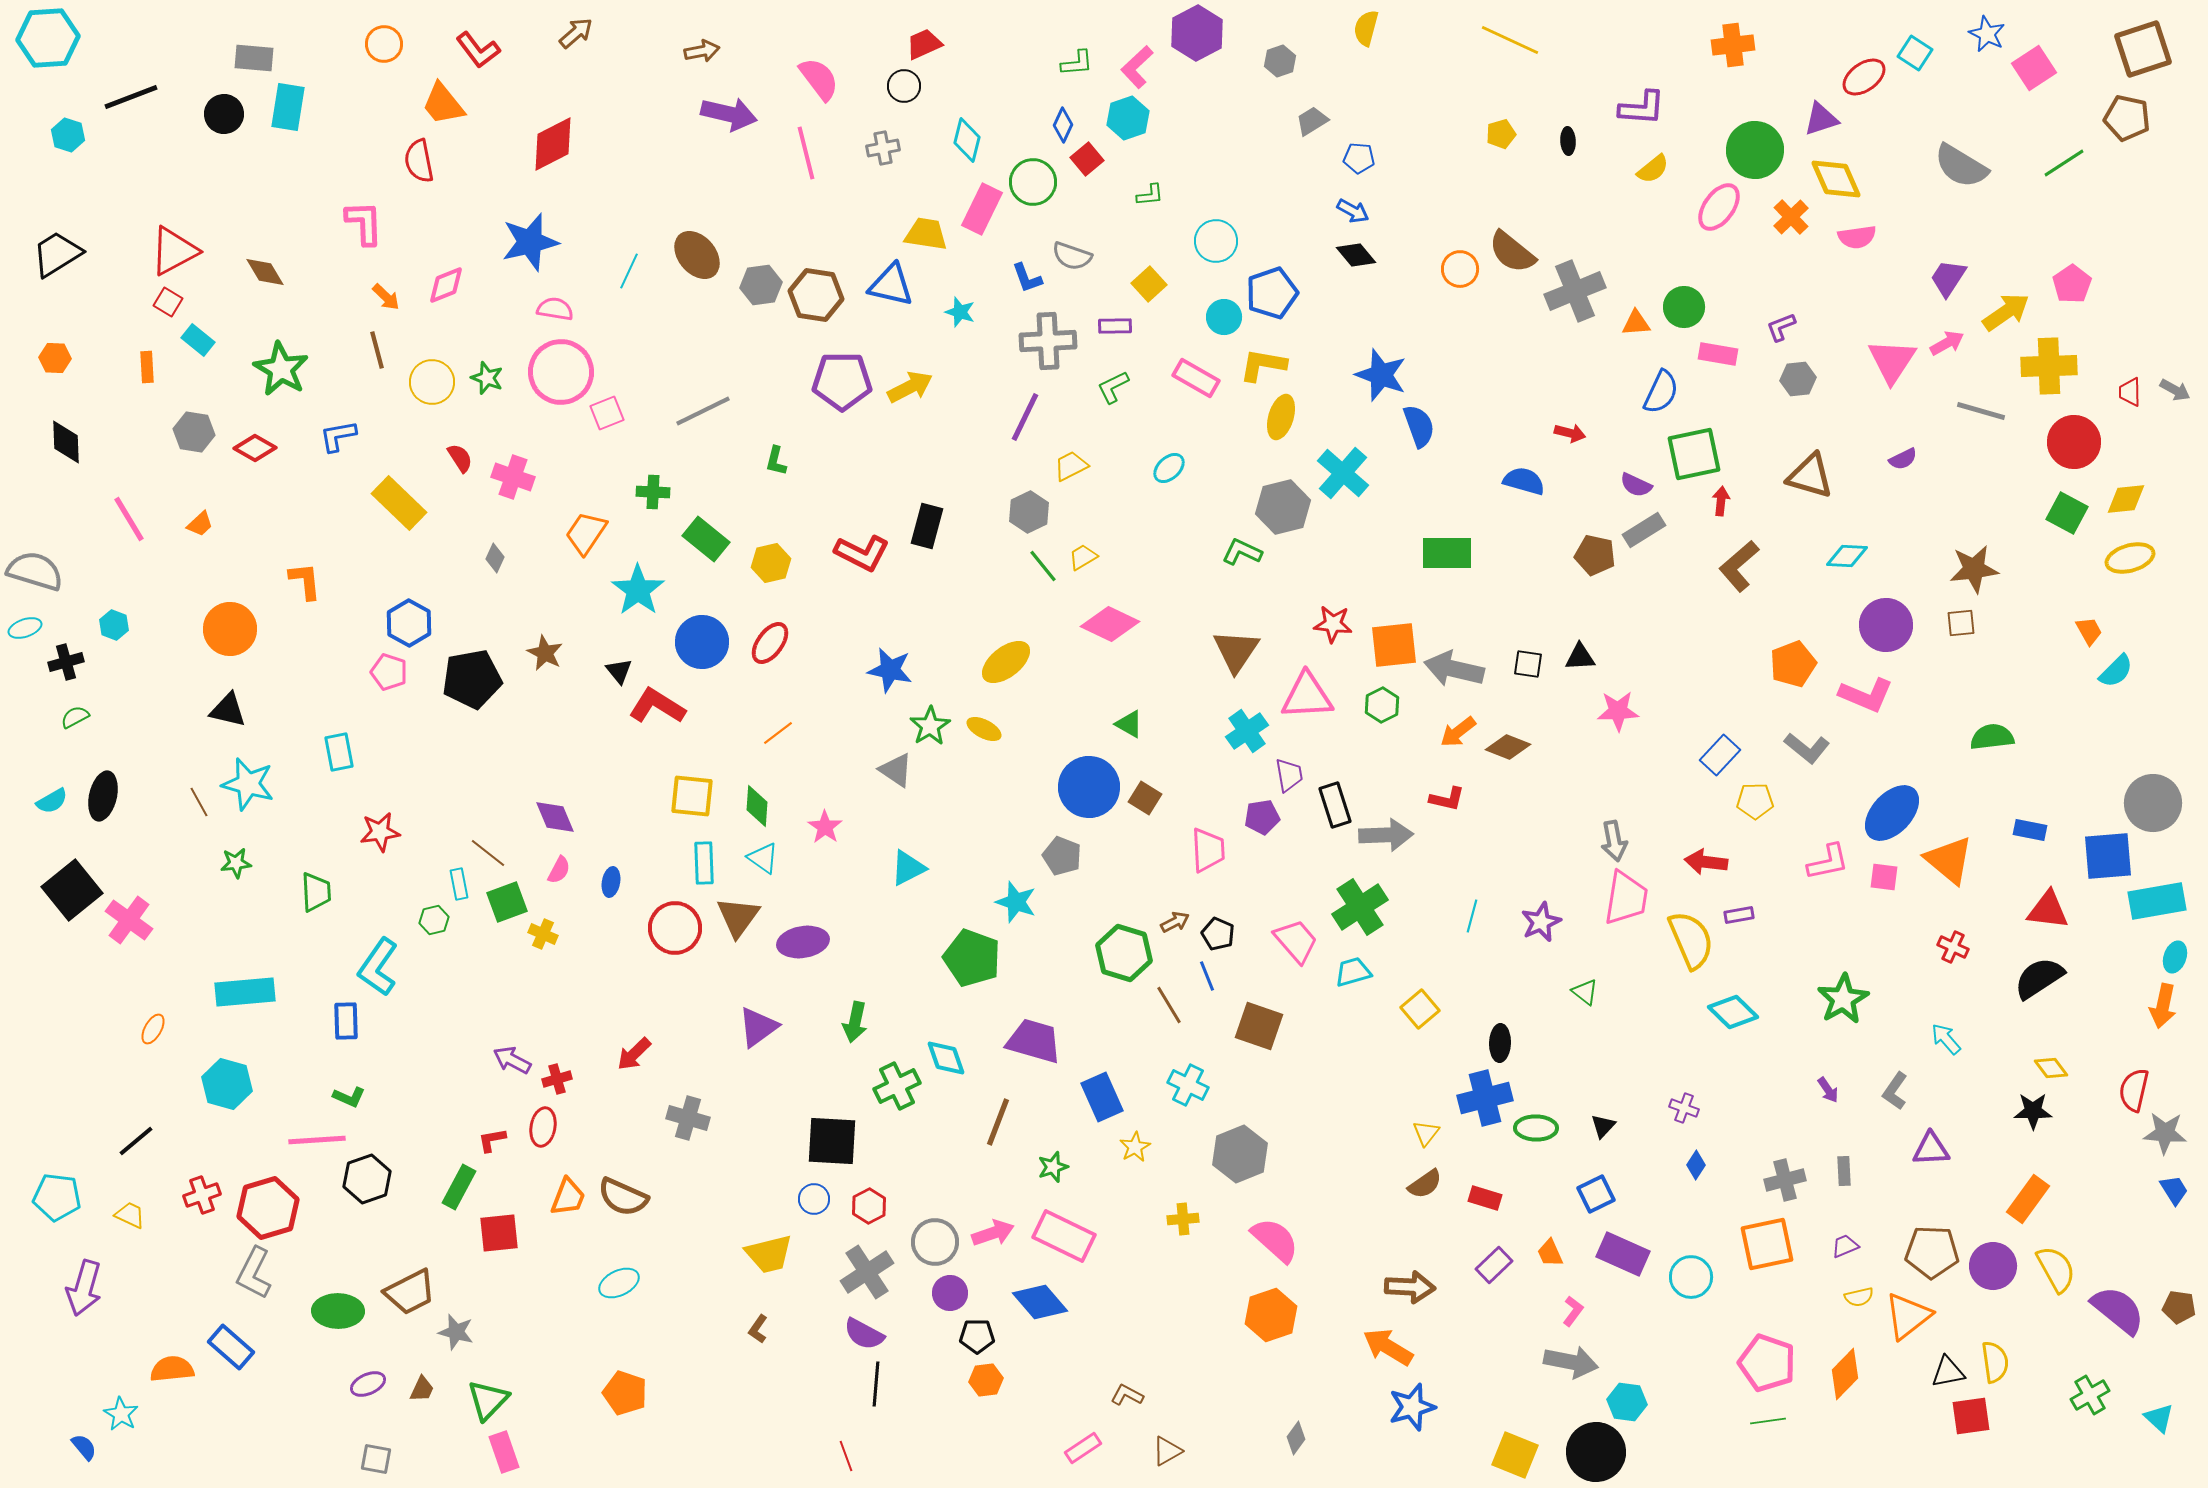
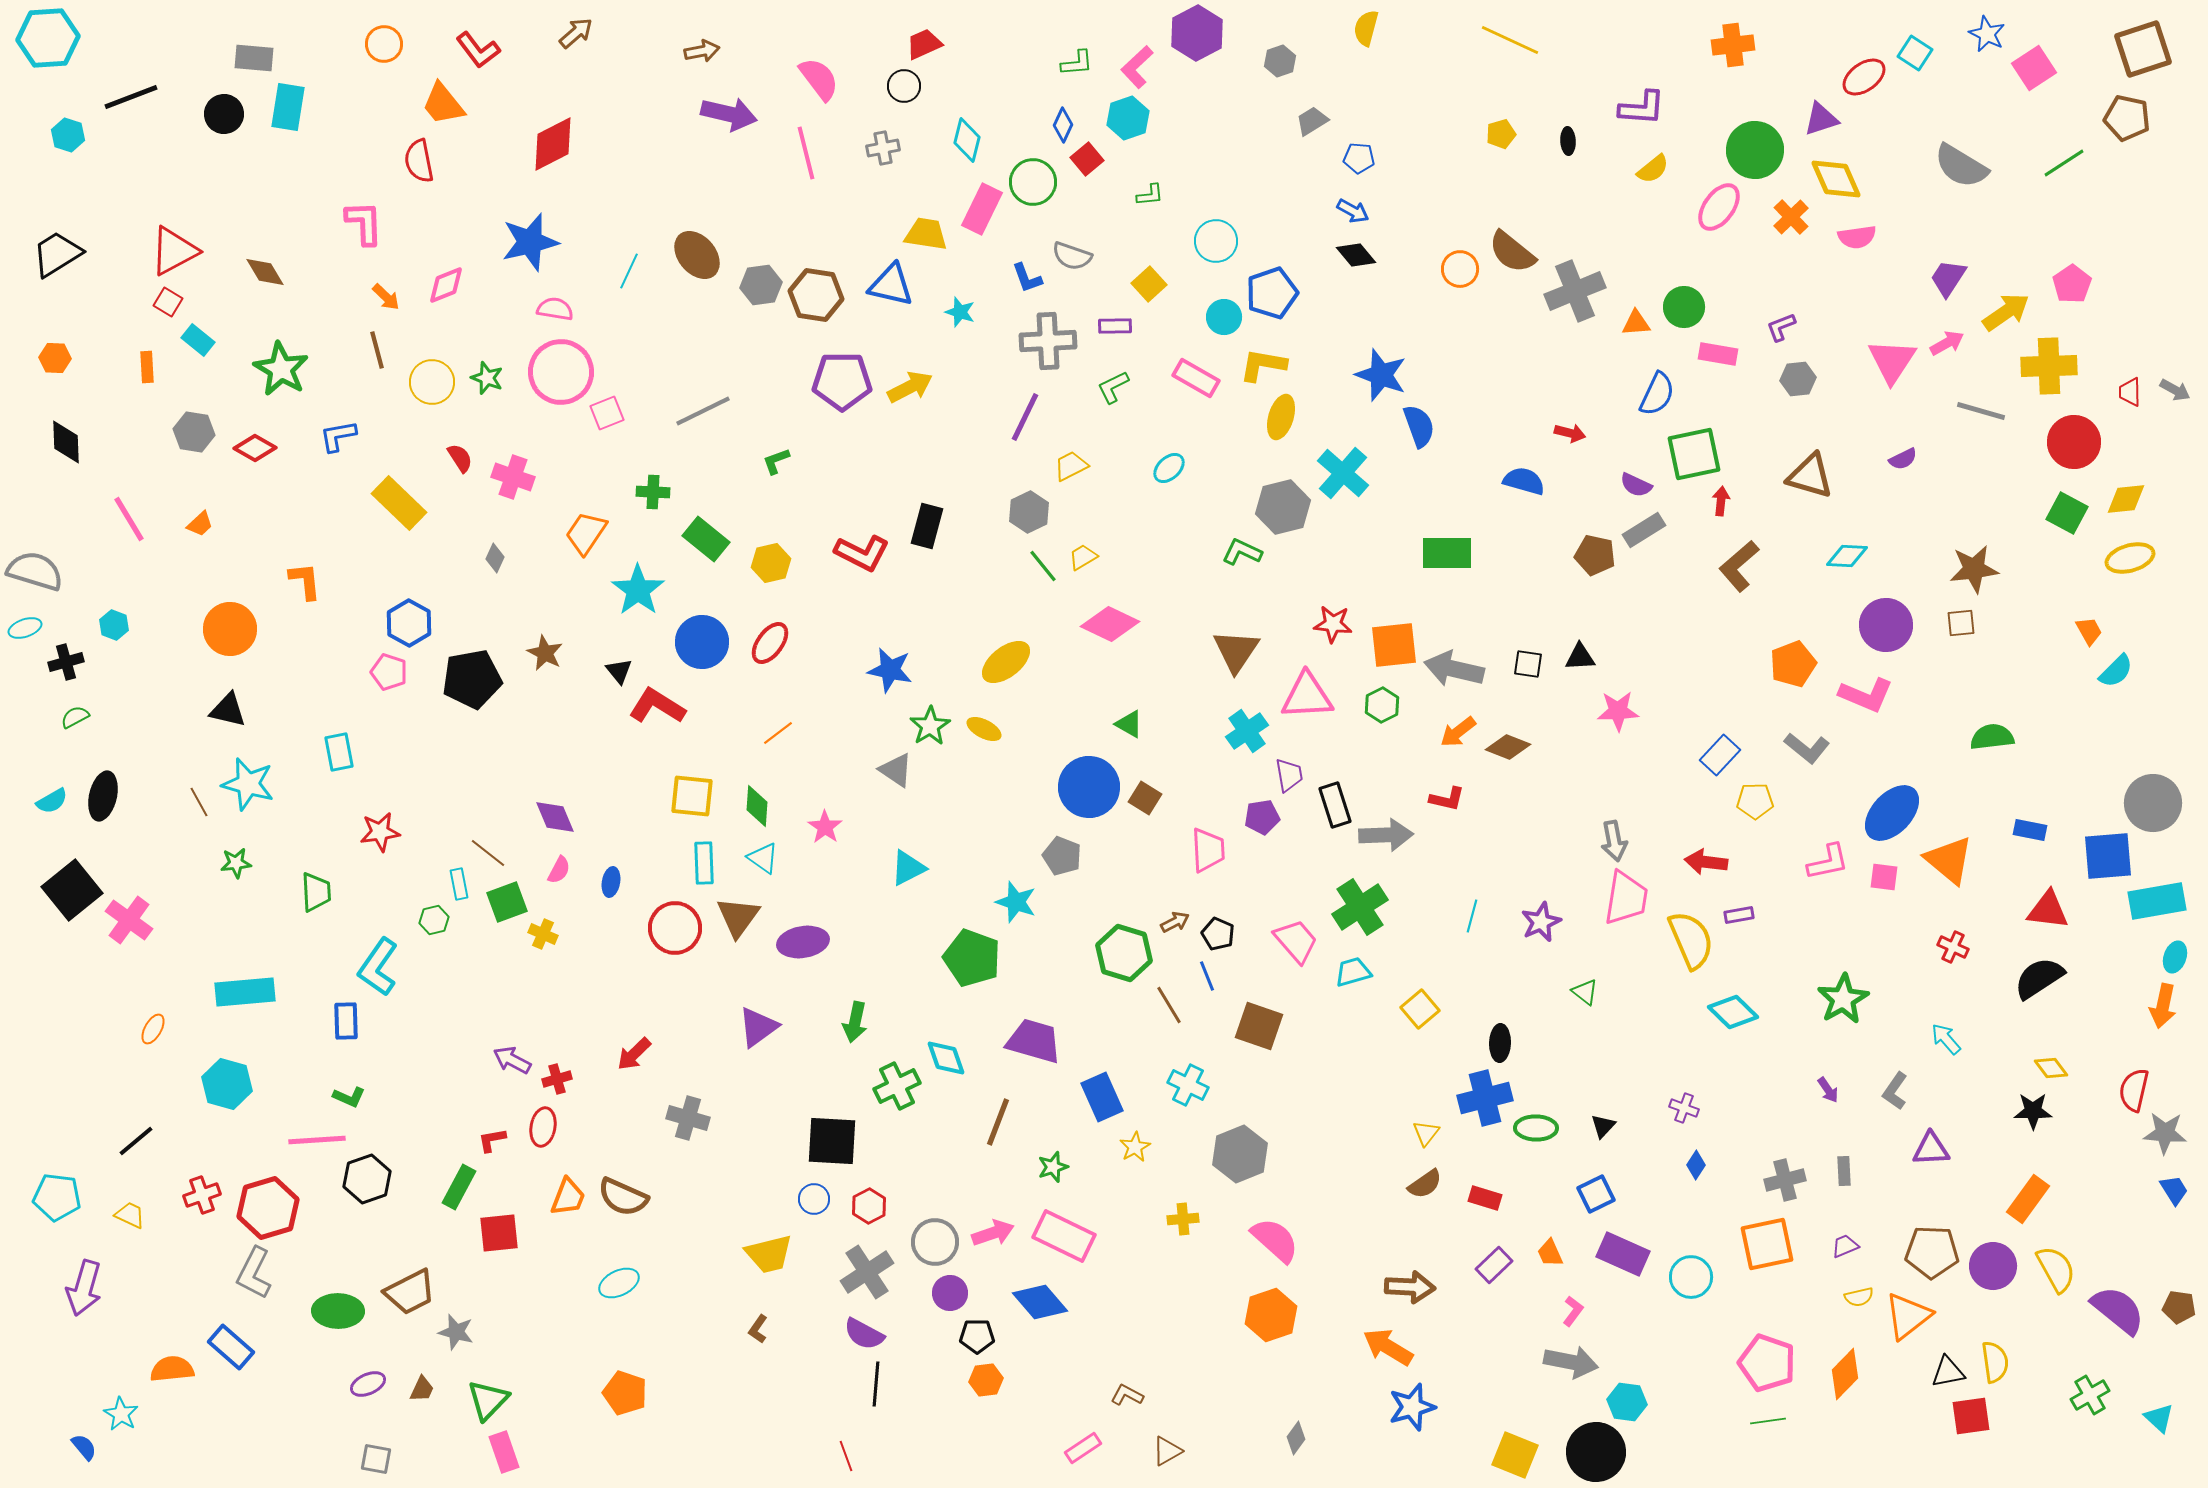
blue semicircle at (1661, 392): moved 4 px left, 2 px down
green L-shape at (776, 461): rotated 56 degrees clockwise
